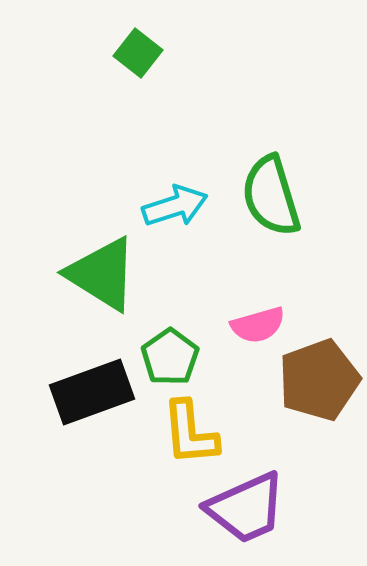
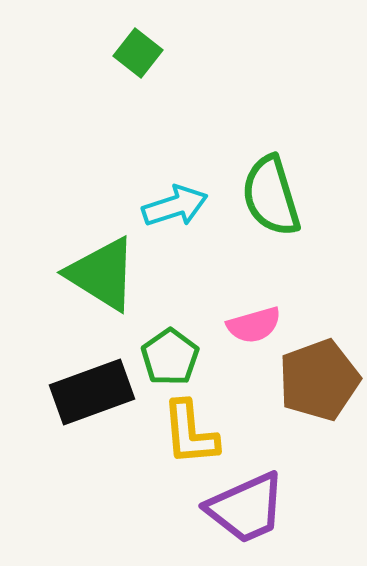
pink semicircle: moved 4 px left
